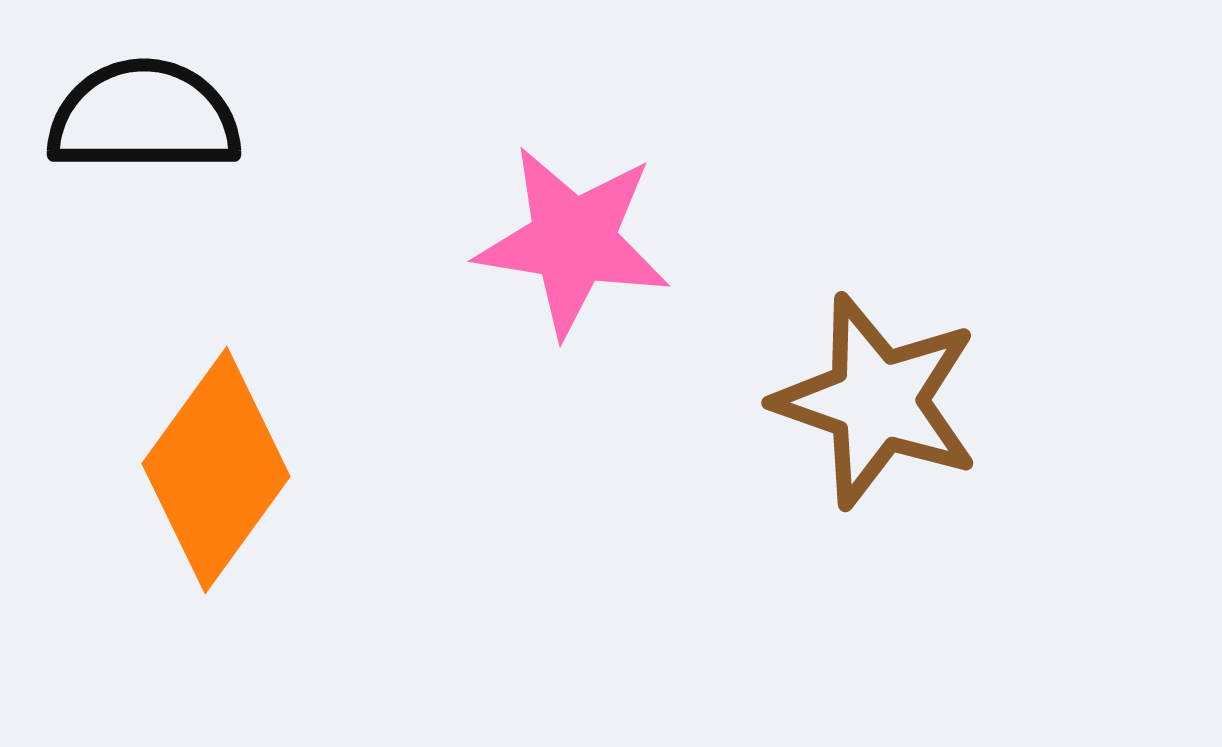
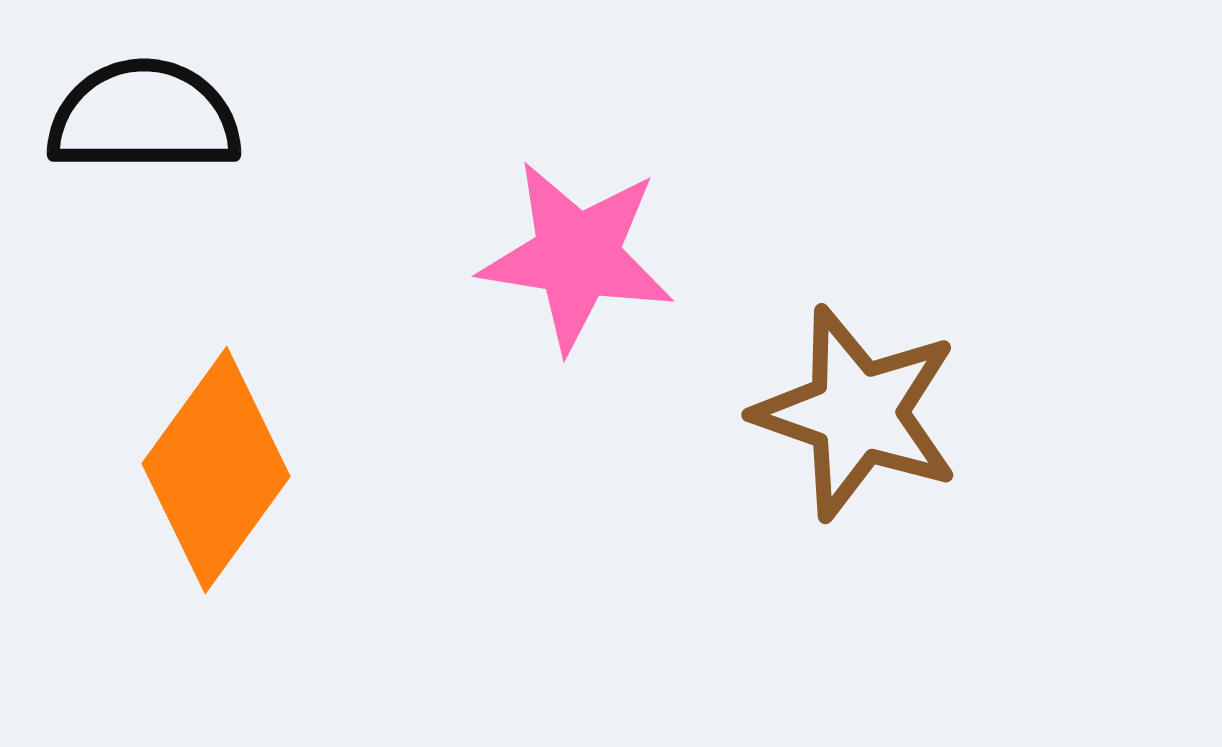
pink star: moved 4 px right, 15 px down
brown star: moved 20 px left, 12 px down
